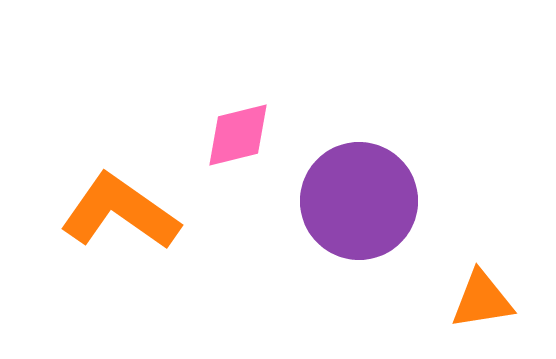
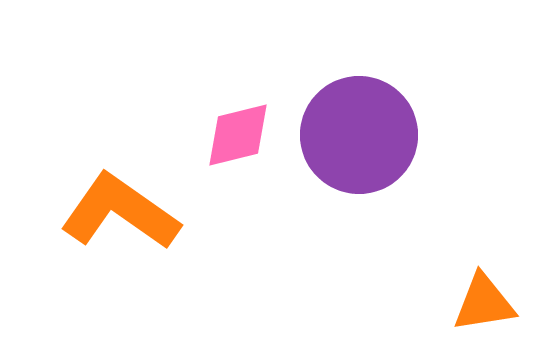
purple circle: moved 66 px up
orange triangle: moved 2 px right, 3 px down
